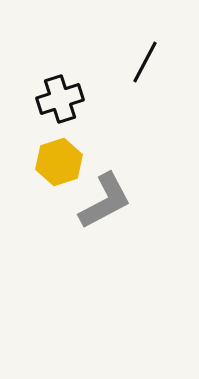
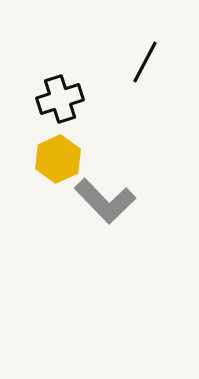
yellow hexagon: moved 1 px left, 3 px up; rotated 6 degrees counterclockwise
gray L-shape: rotated 74 degrees clockwise
